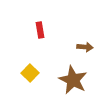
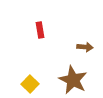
yellow square: moved 11 px down
